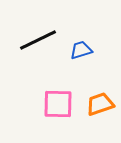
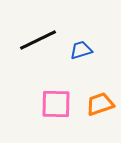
pink square: moved 2 px left
